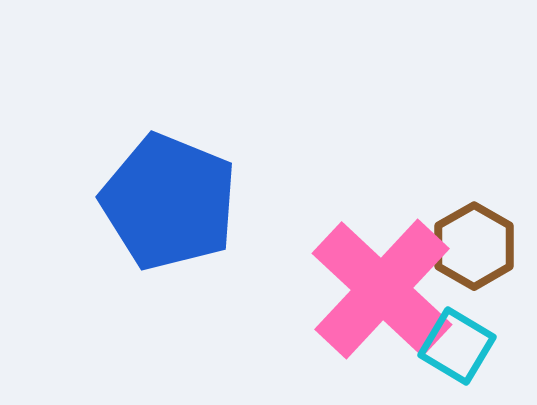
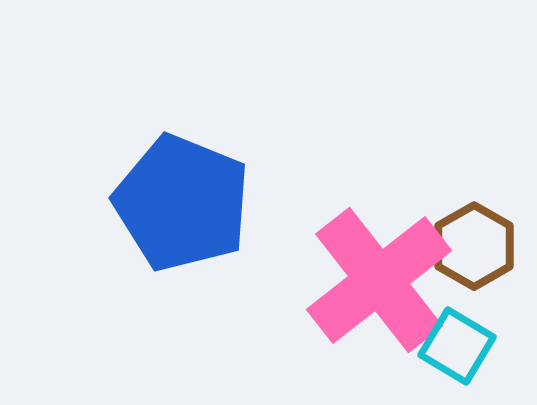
blue pentagon: moved 13 px right, 1 px down
pink cross: moved 3 px left, 9 px up; rotated 9 degrees clockwise
